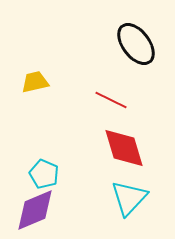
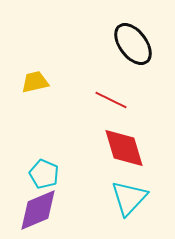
black ellipse: moved 3 px left
purple diamond: moved 3 px right
